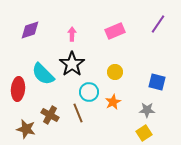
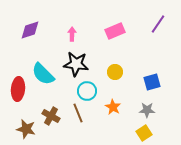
black star: moved 4 px right; rotated 30 degrees counterclockwise
blue square: moved 5 px left; rotated 30 degrees counterclockwise
cyan circle: moved 2 px left, 1 px up
orange star: moved 5 px down; rotated 14 degrees counterclockwise
brown cross: moved 1 px right, 1 px down
